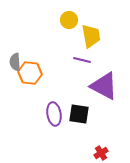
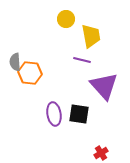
yellow circle: moved 3 px left, 1 px up
purple triangle: rotated 20 degrees clockwise
